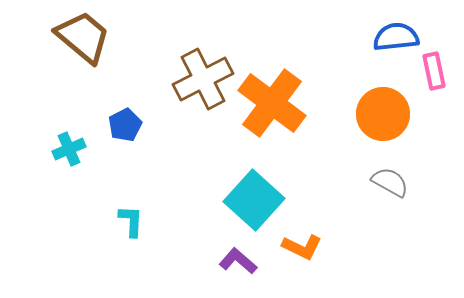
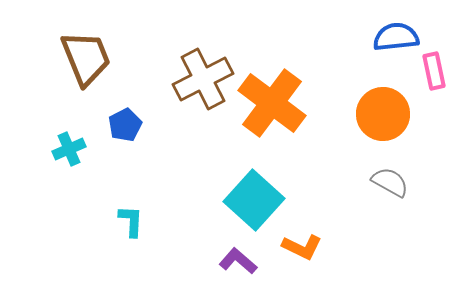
brown trapezoid: moved 3 px right, 21 px down; rotated 28 degrees clockwise
